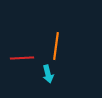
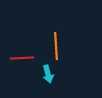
orange line: rotated 12 degrees counterclockwise
